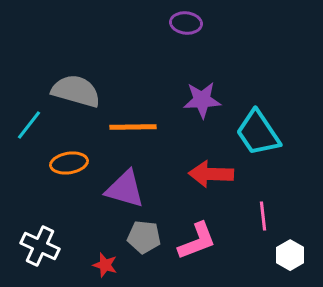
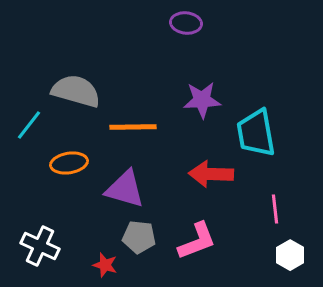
cyan trapezoid: moved 2 px left; rotated 24 degrees clockwise
pink line: moved 12 px right, 7 px up
gray pentagon: moved 5 px left
